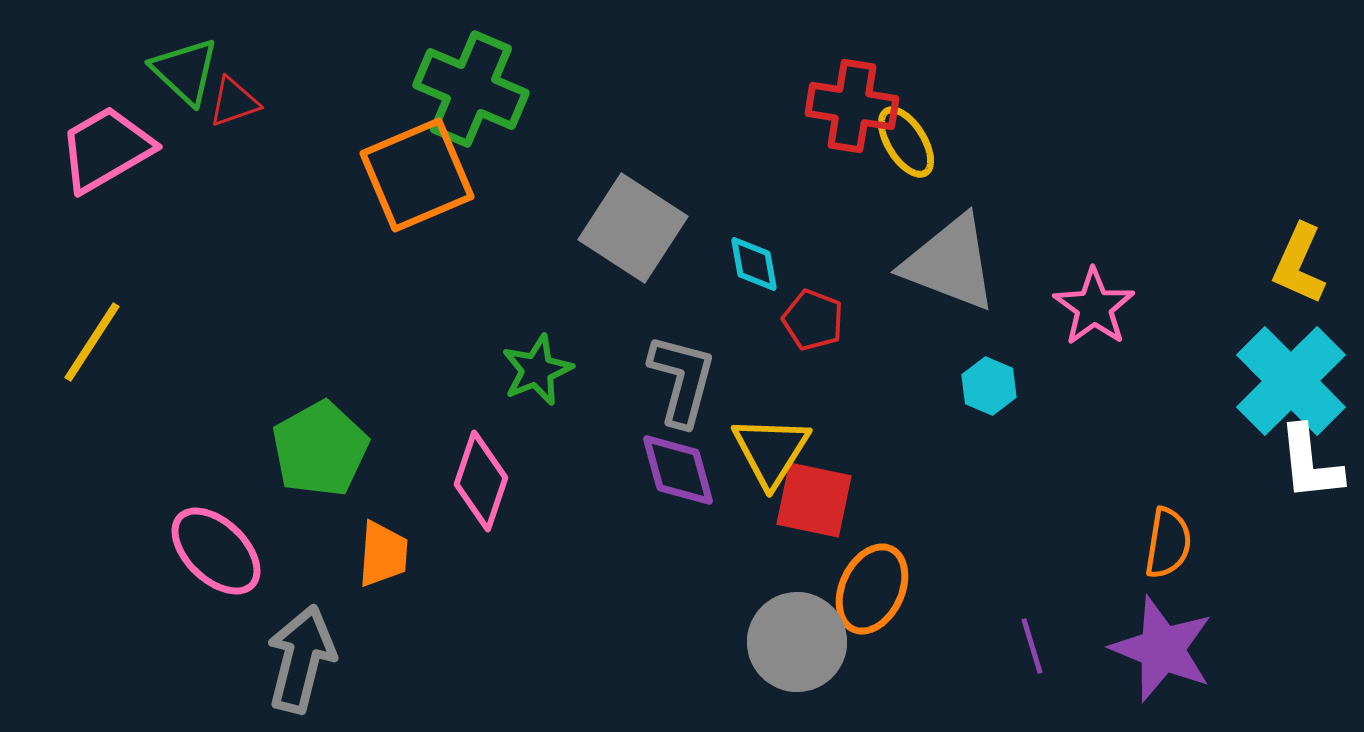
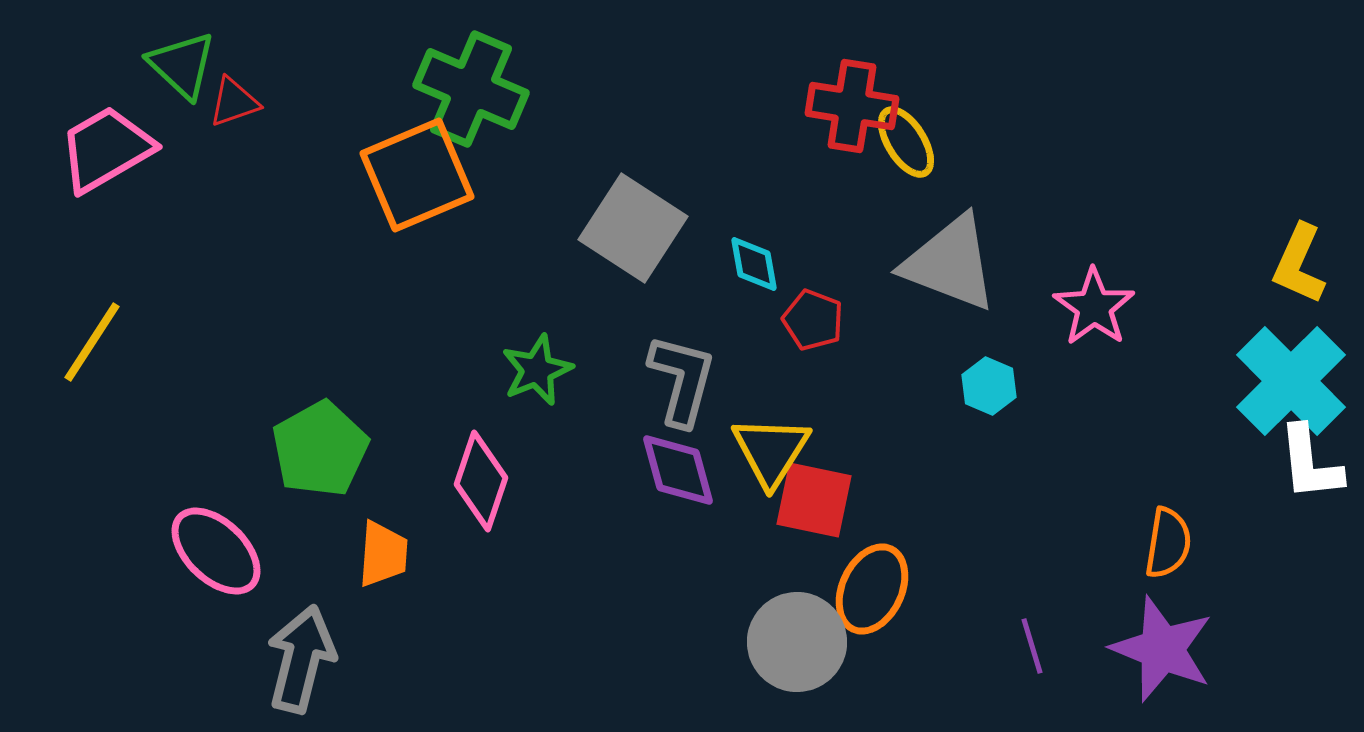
green triangle: moved 3 px left, 6 px up
